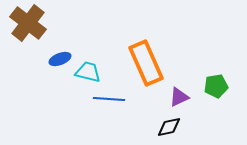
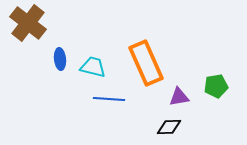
blue ellipse: rotated 75 degrees counterclockwise
cyan trapezoid: moved 5 px right, 5 px up
purple triangle: rotated 15 degrees clockwise
black diamond: rotated 10 degrees clockwise
